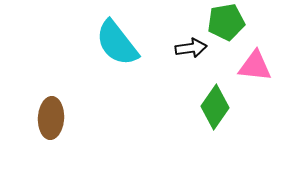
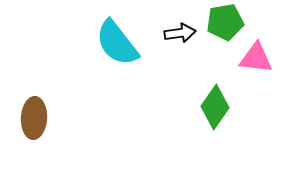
green pentagon: moved 1 px left
black arrow: moved 11 px left, 15 px up
pink triangle: moved 1 px right, 8 px up
brown ellipse: moved 17 px left
